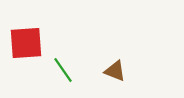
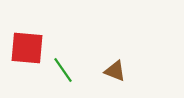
red square: moved 1 px right, 5 px down; rotated 9 degrees clockwise
